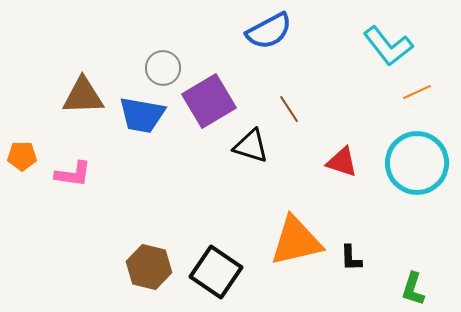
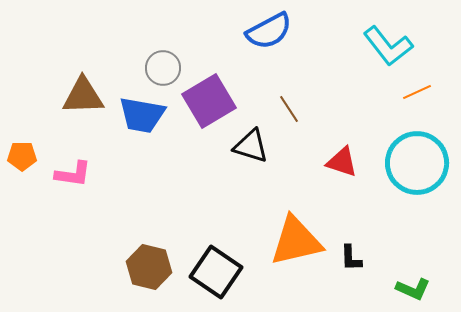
green L-shape: rotated 84 degrees counterclockwise
